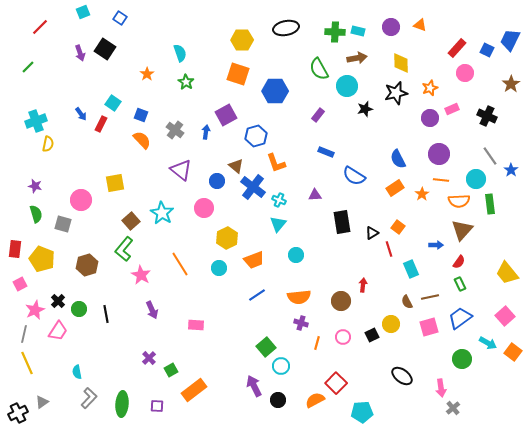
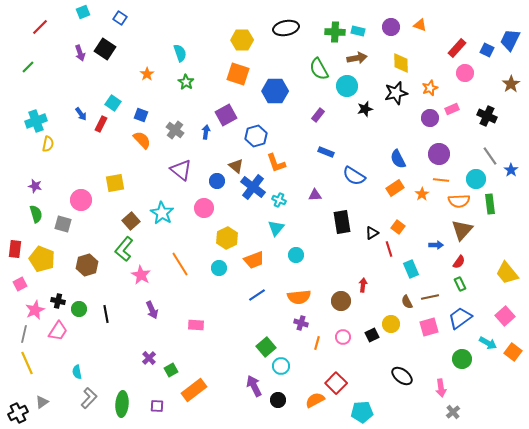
cyan triangle at (278, 224): moved 2 px left, 4 px down
black cross at (58, 301): rotated 32 degrees counterclockwise
gray cross at (453, 408): moved 4 px down
